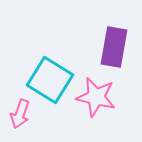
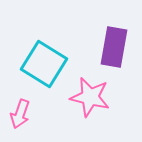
cyan square: moved 6 px left, 16 px up
pink star: moved 6 px left
